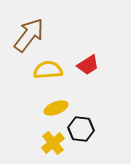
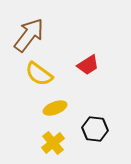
yellow semicircle: moved 9 px left, 4 px down; rotated 140 degrees counterclockwise
yellow ellipse: moved 1 px left
black hexagon: moved 14 px right
